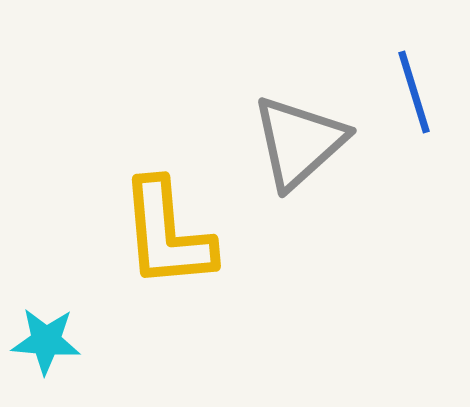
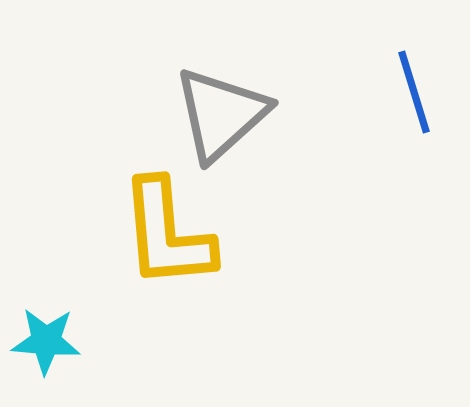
gray triangle: moved 78 px left, 28 px up
